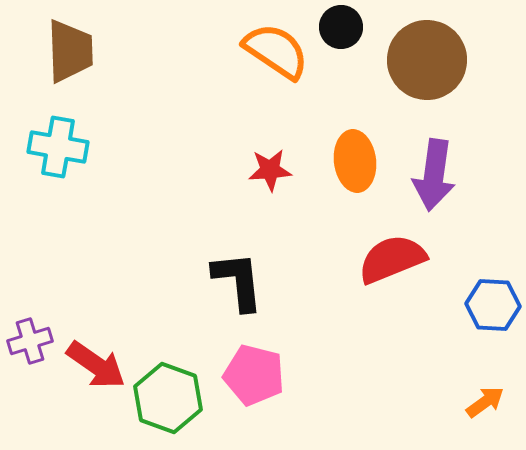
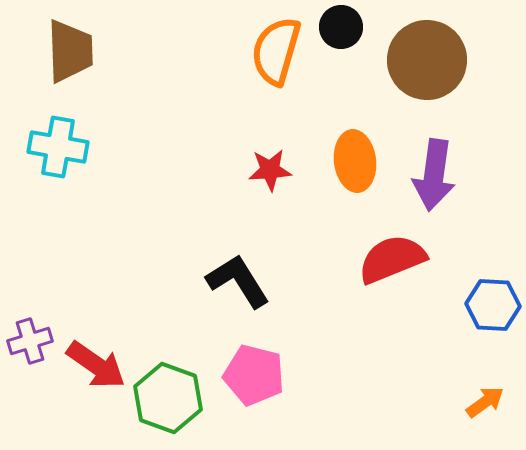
orange semicircle: rotated 108 degrees counterclockwise
black L-shape: rotated 26 degrees counterclockwise
